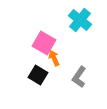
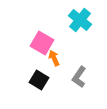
pink square: moved 2 px left
black square: moved 1 px right, 5 px down
